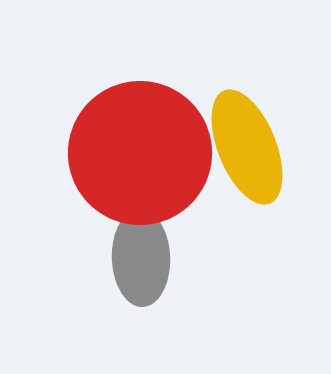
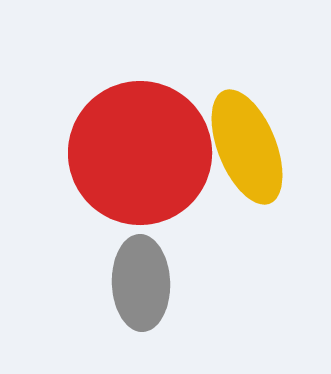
gray ellipse: moved 25 px down
